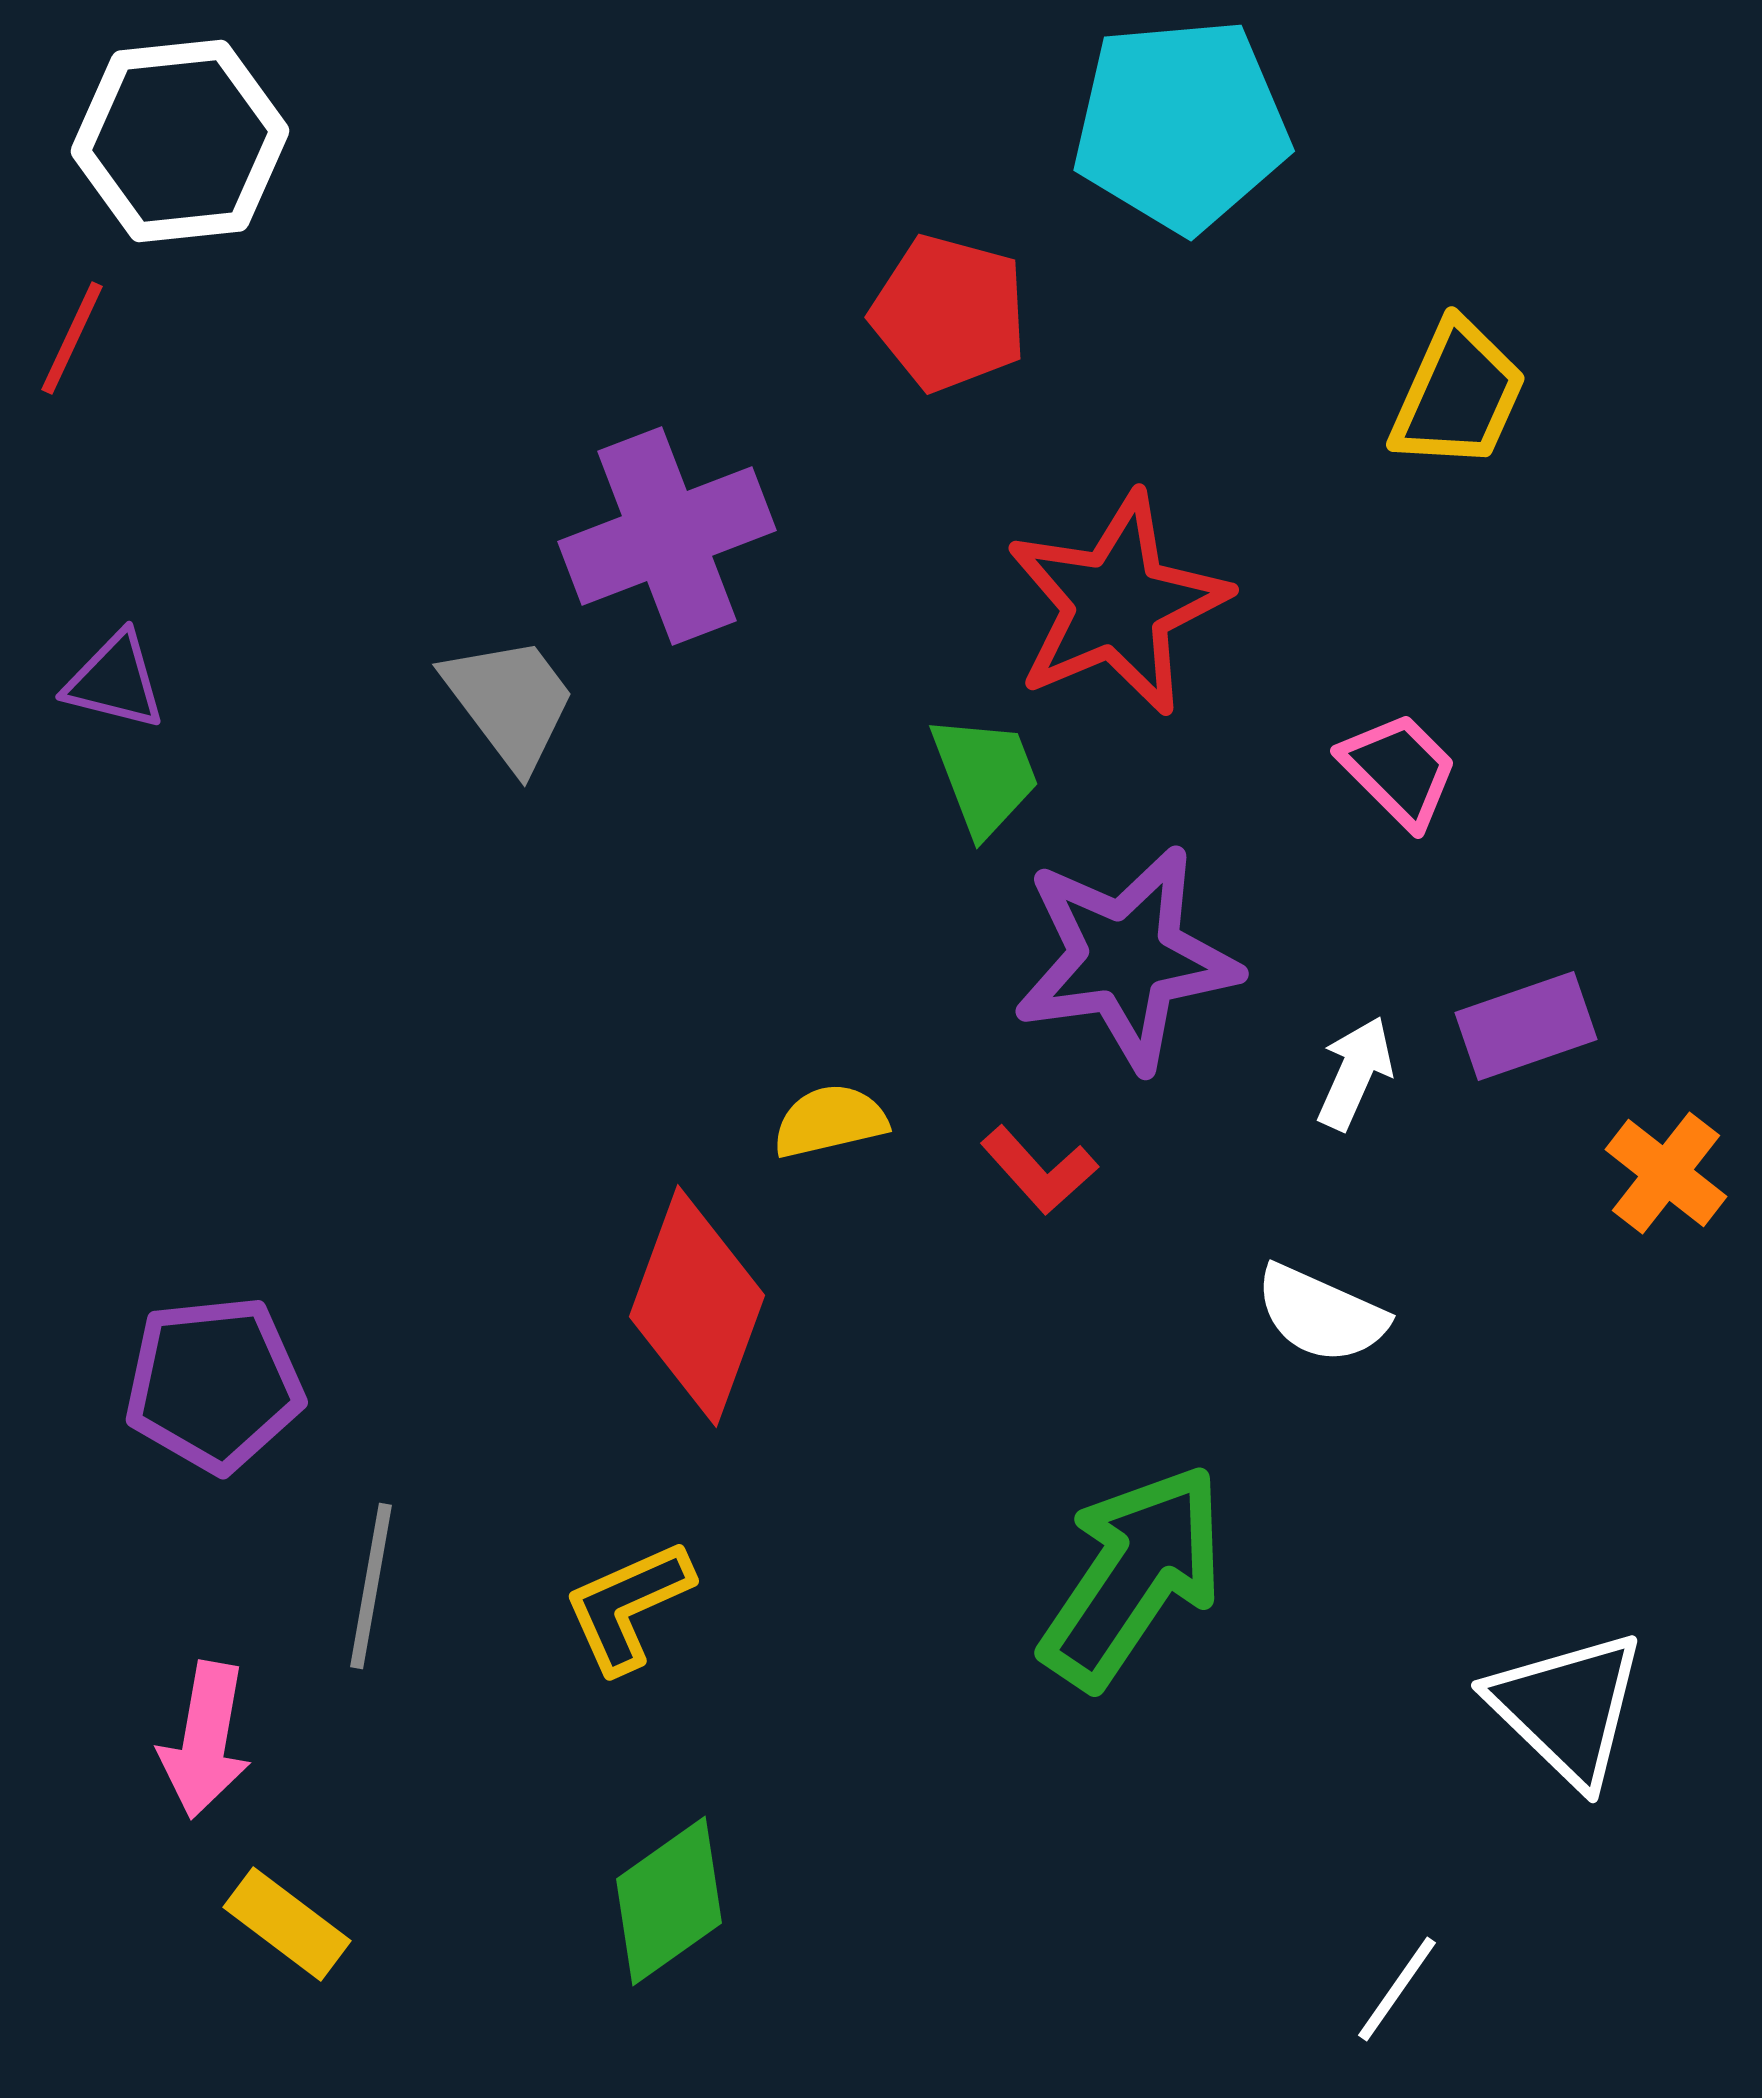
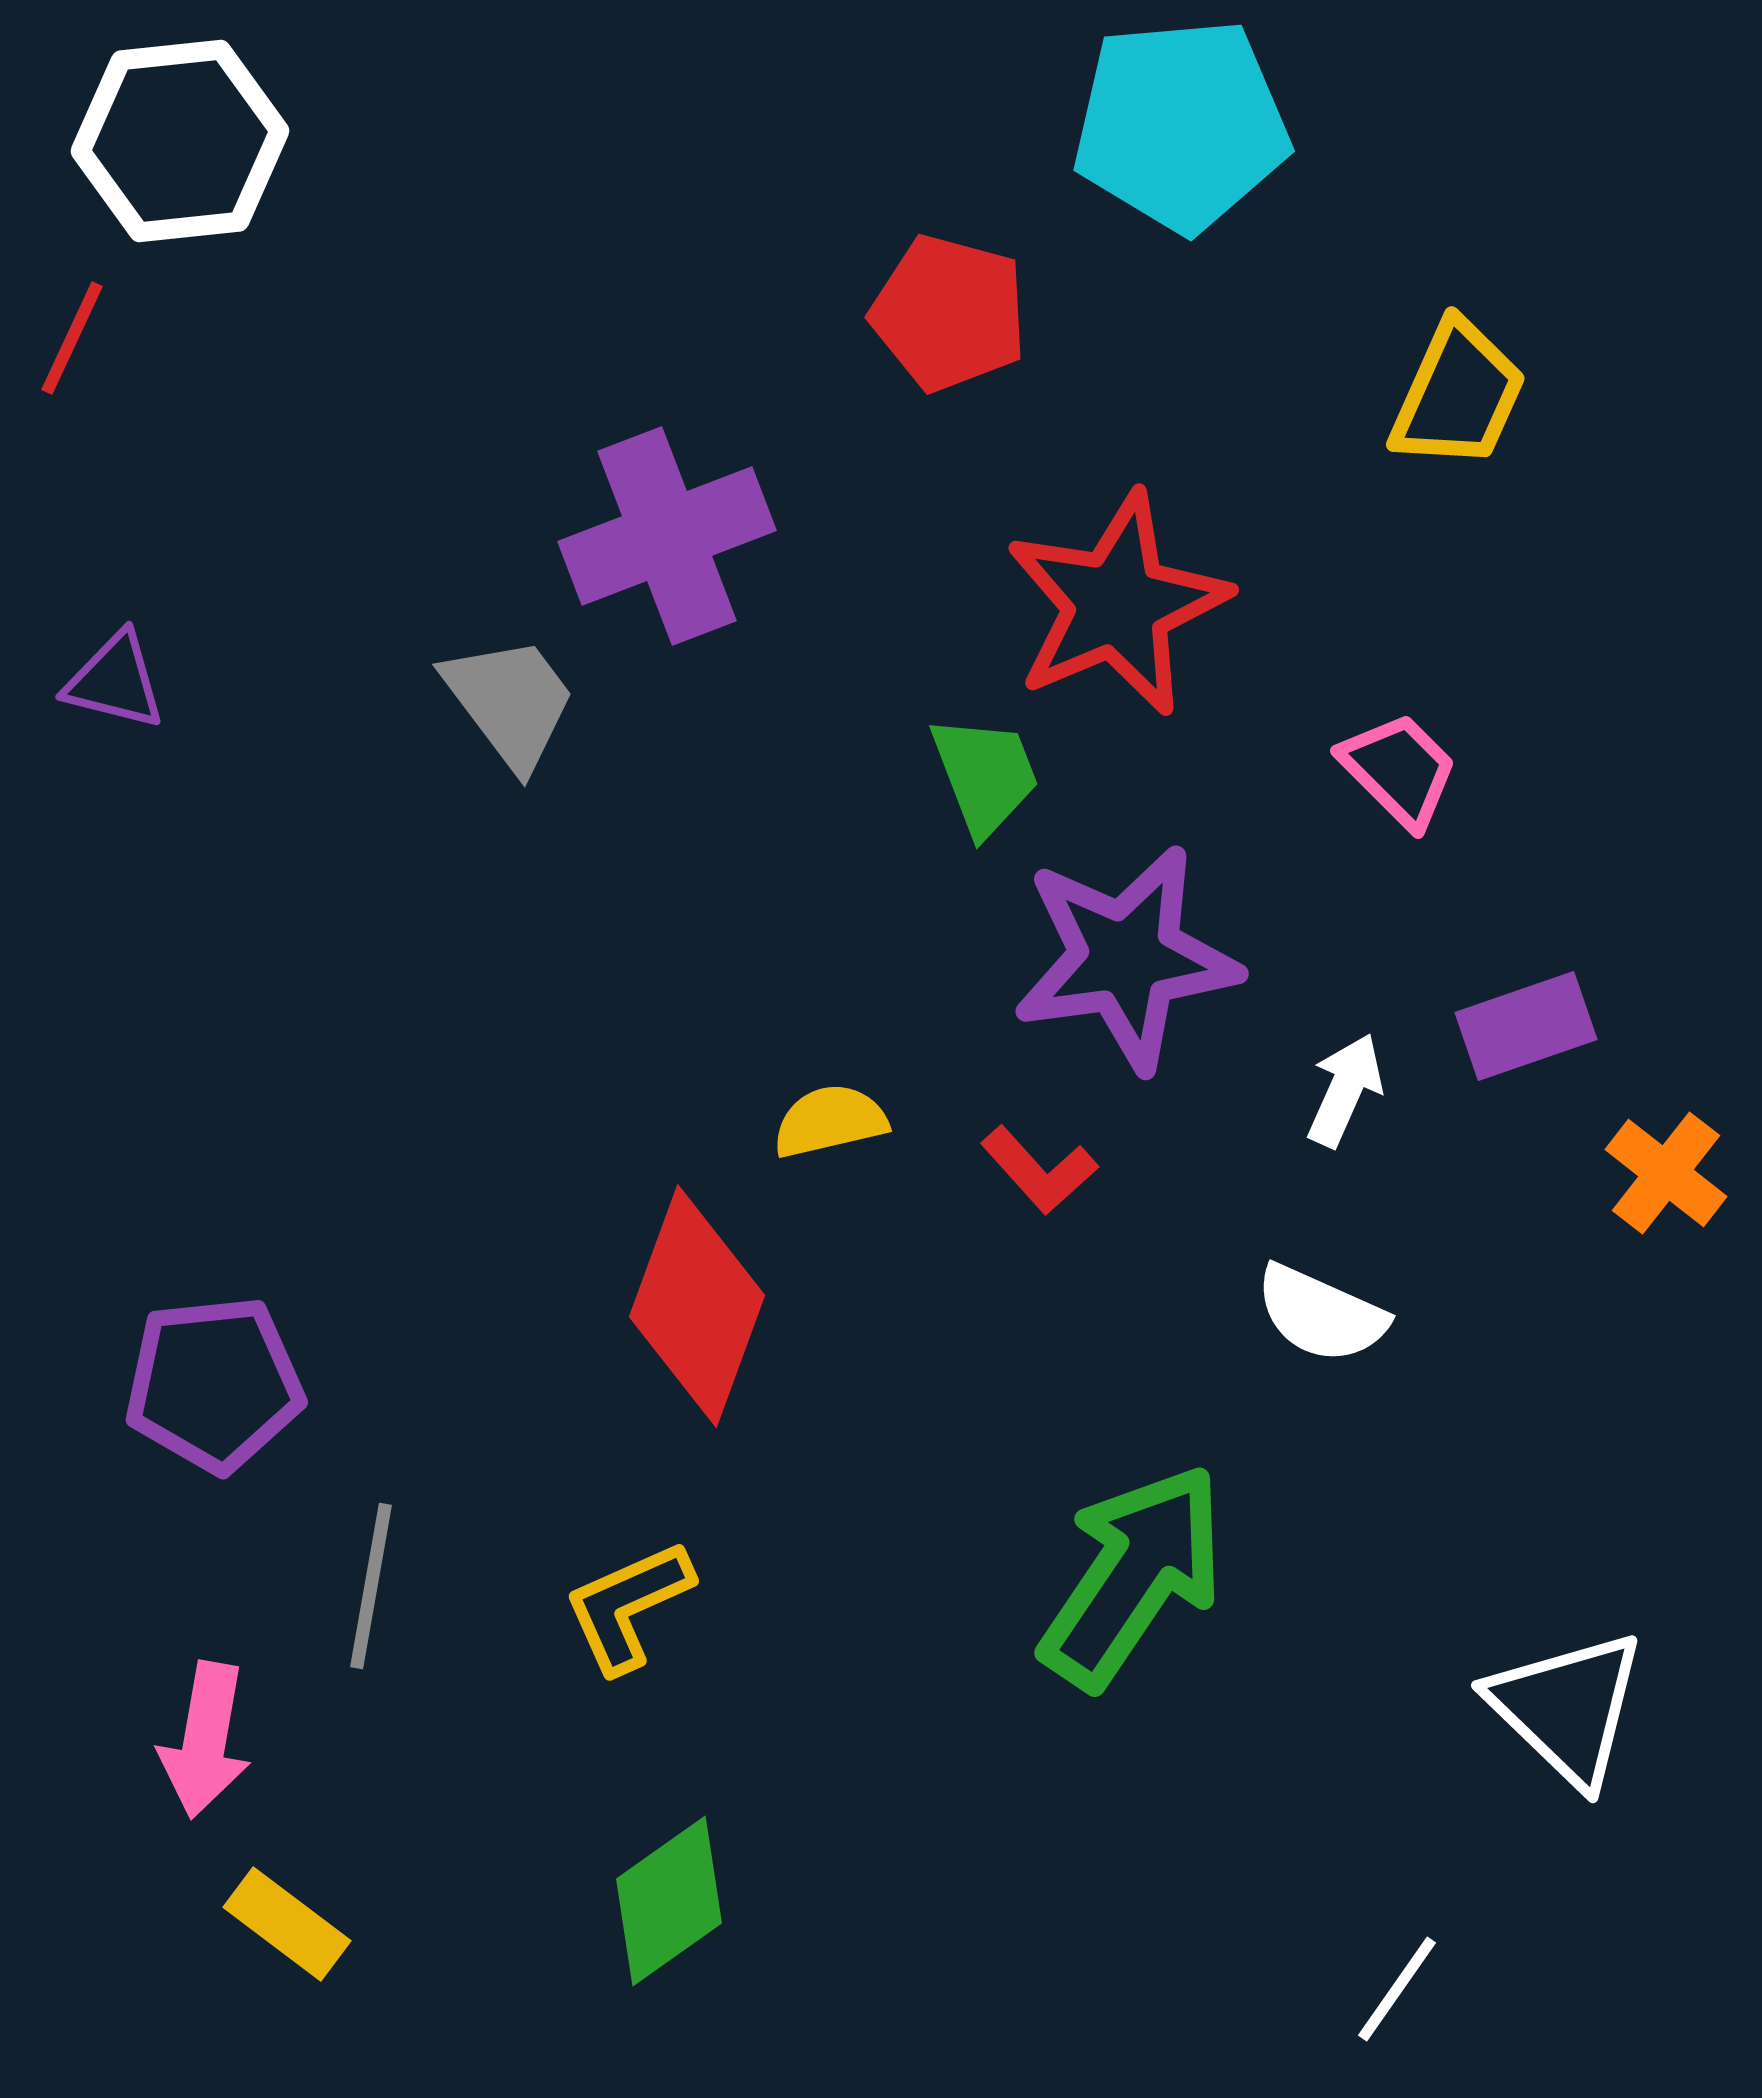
white arrow: moved 10 px left, 17 px down
